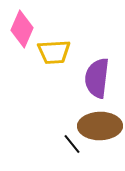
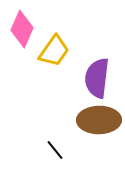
yellow trapezoid: moved 1 px up; rotated 52 degrees counterclockwise
brown ellipse: moved 1 px left, 6 px up
black line: moved 17 px left, 6 px down
